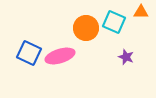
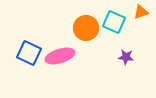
orange triangle: rotated 21 degrees counterclockwise
purple star: rotated 14 degrees counterclockwise
